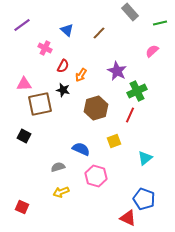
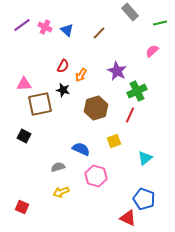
pink cross: moved 21 px up
